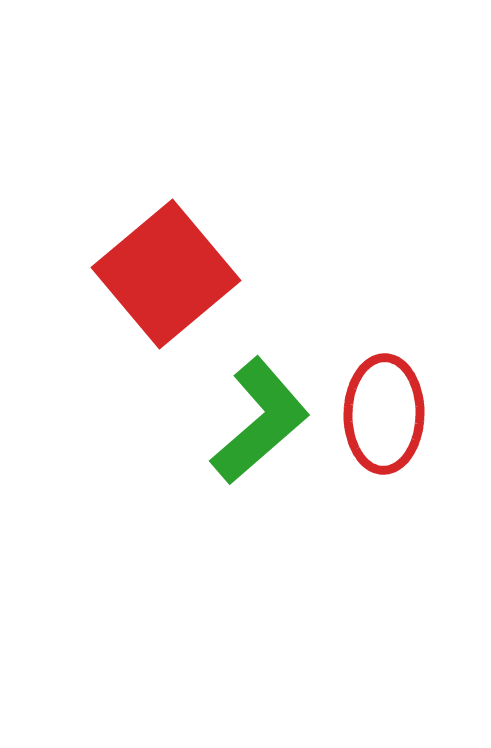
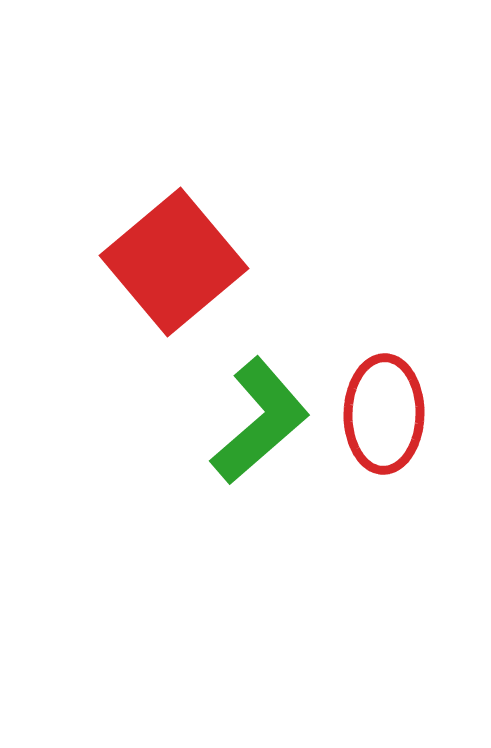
red square: moved 8 px right, 12 px up
